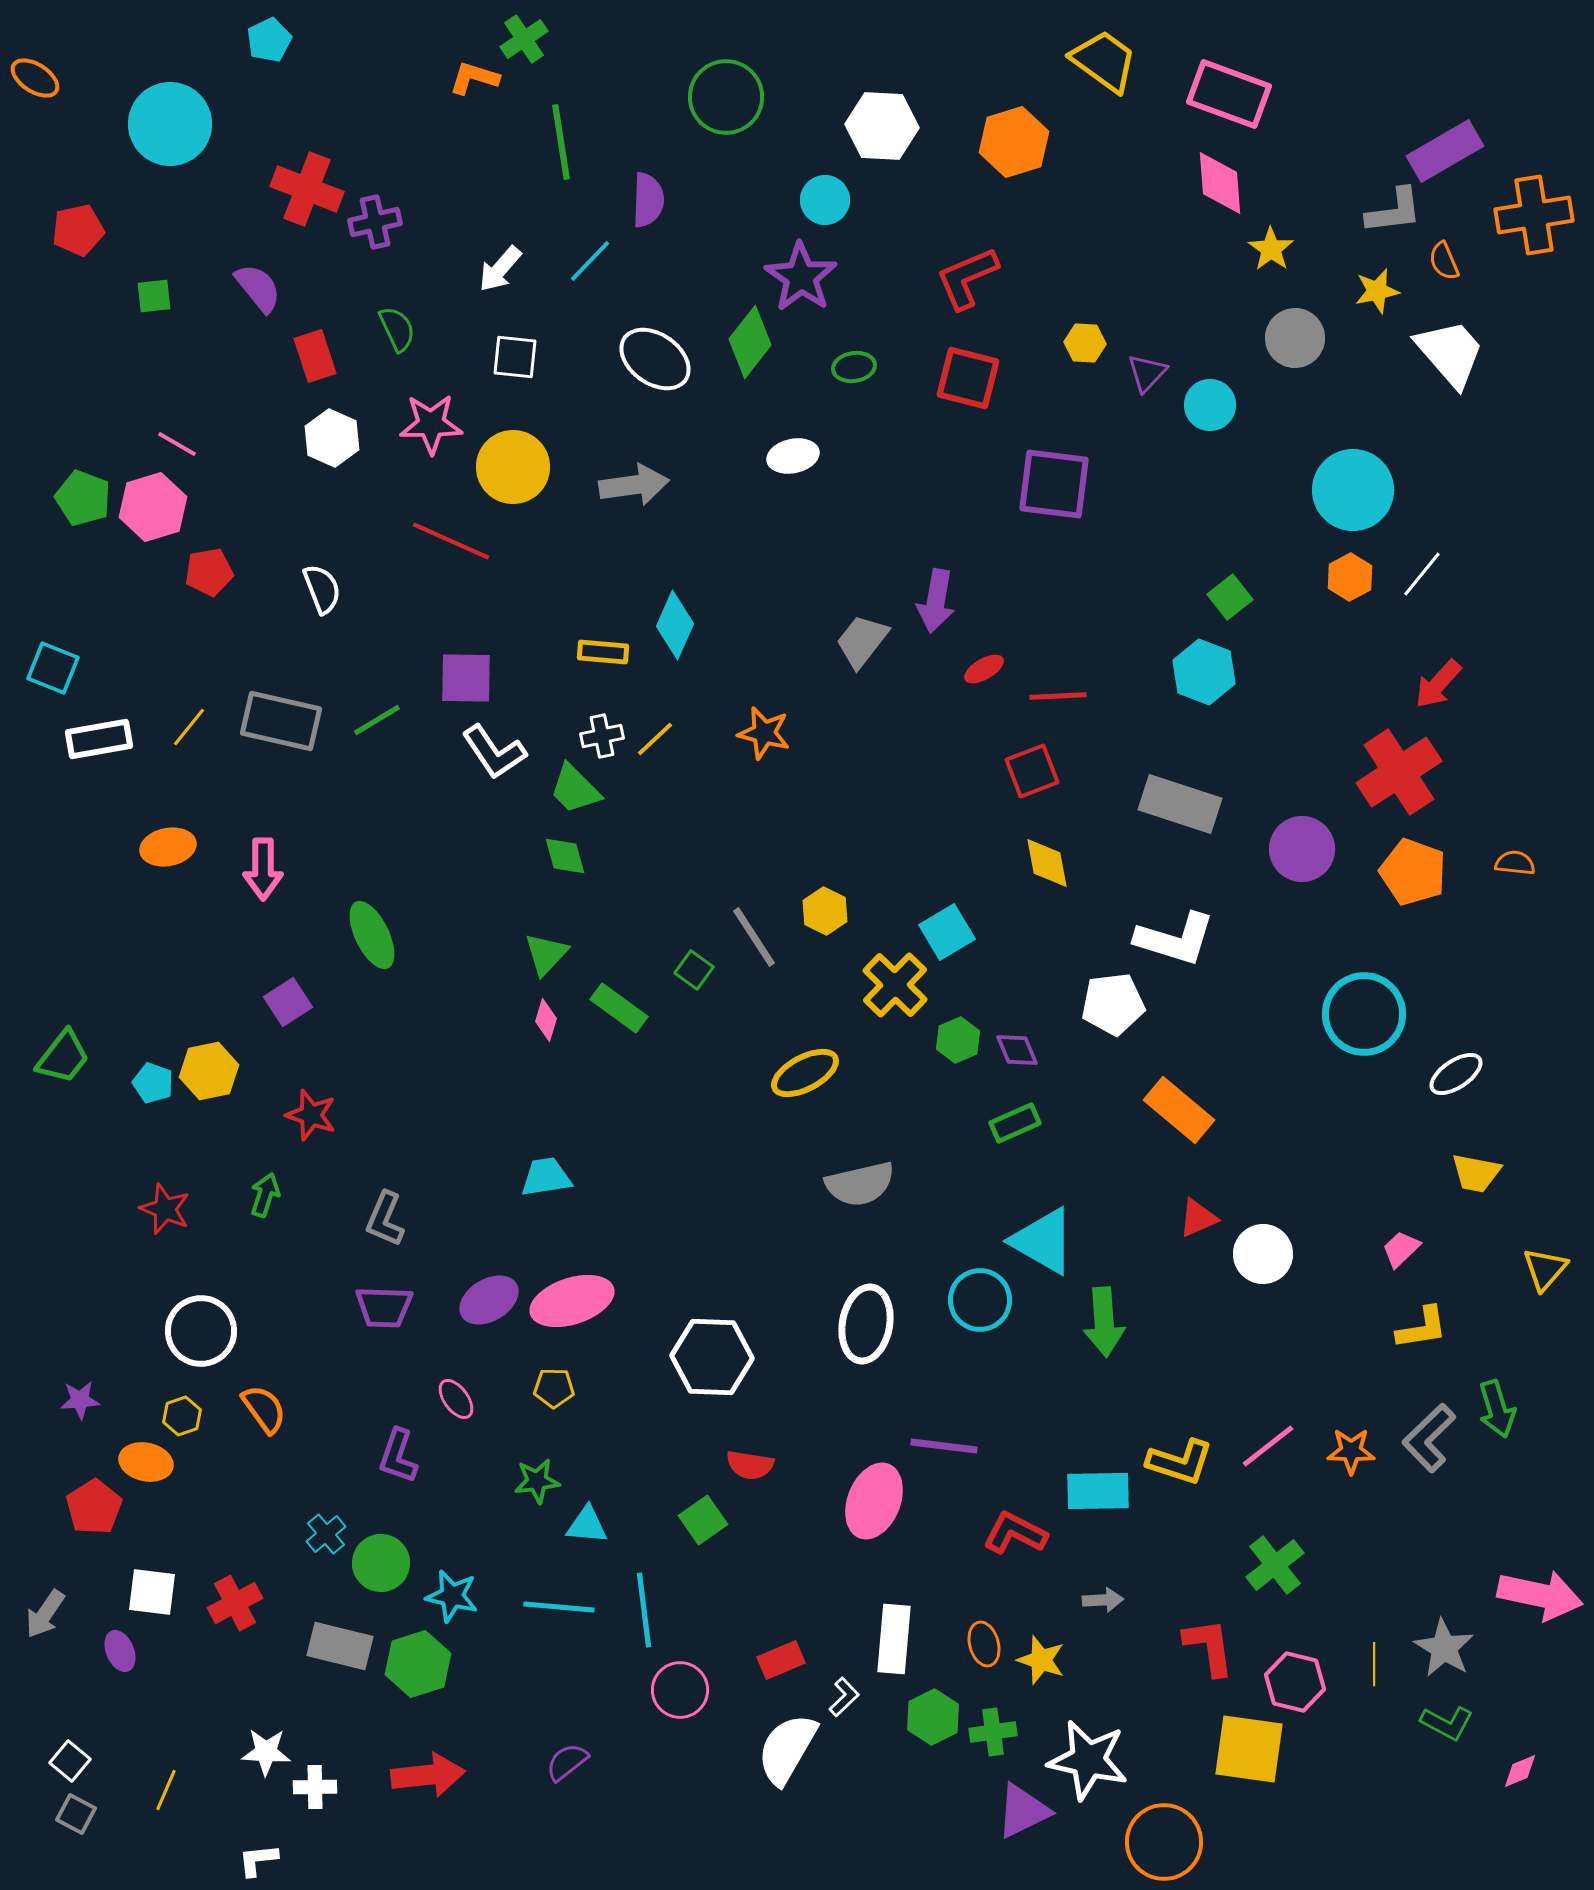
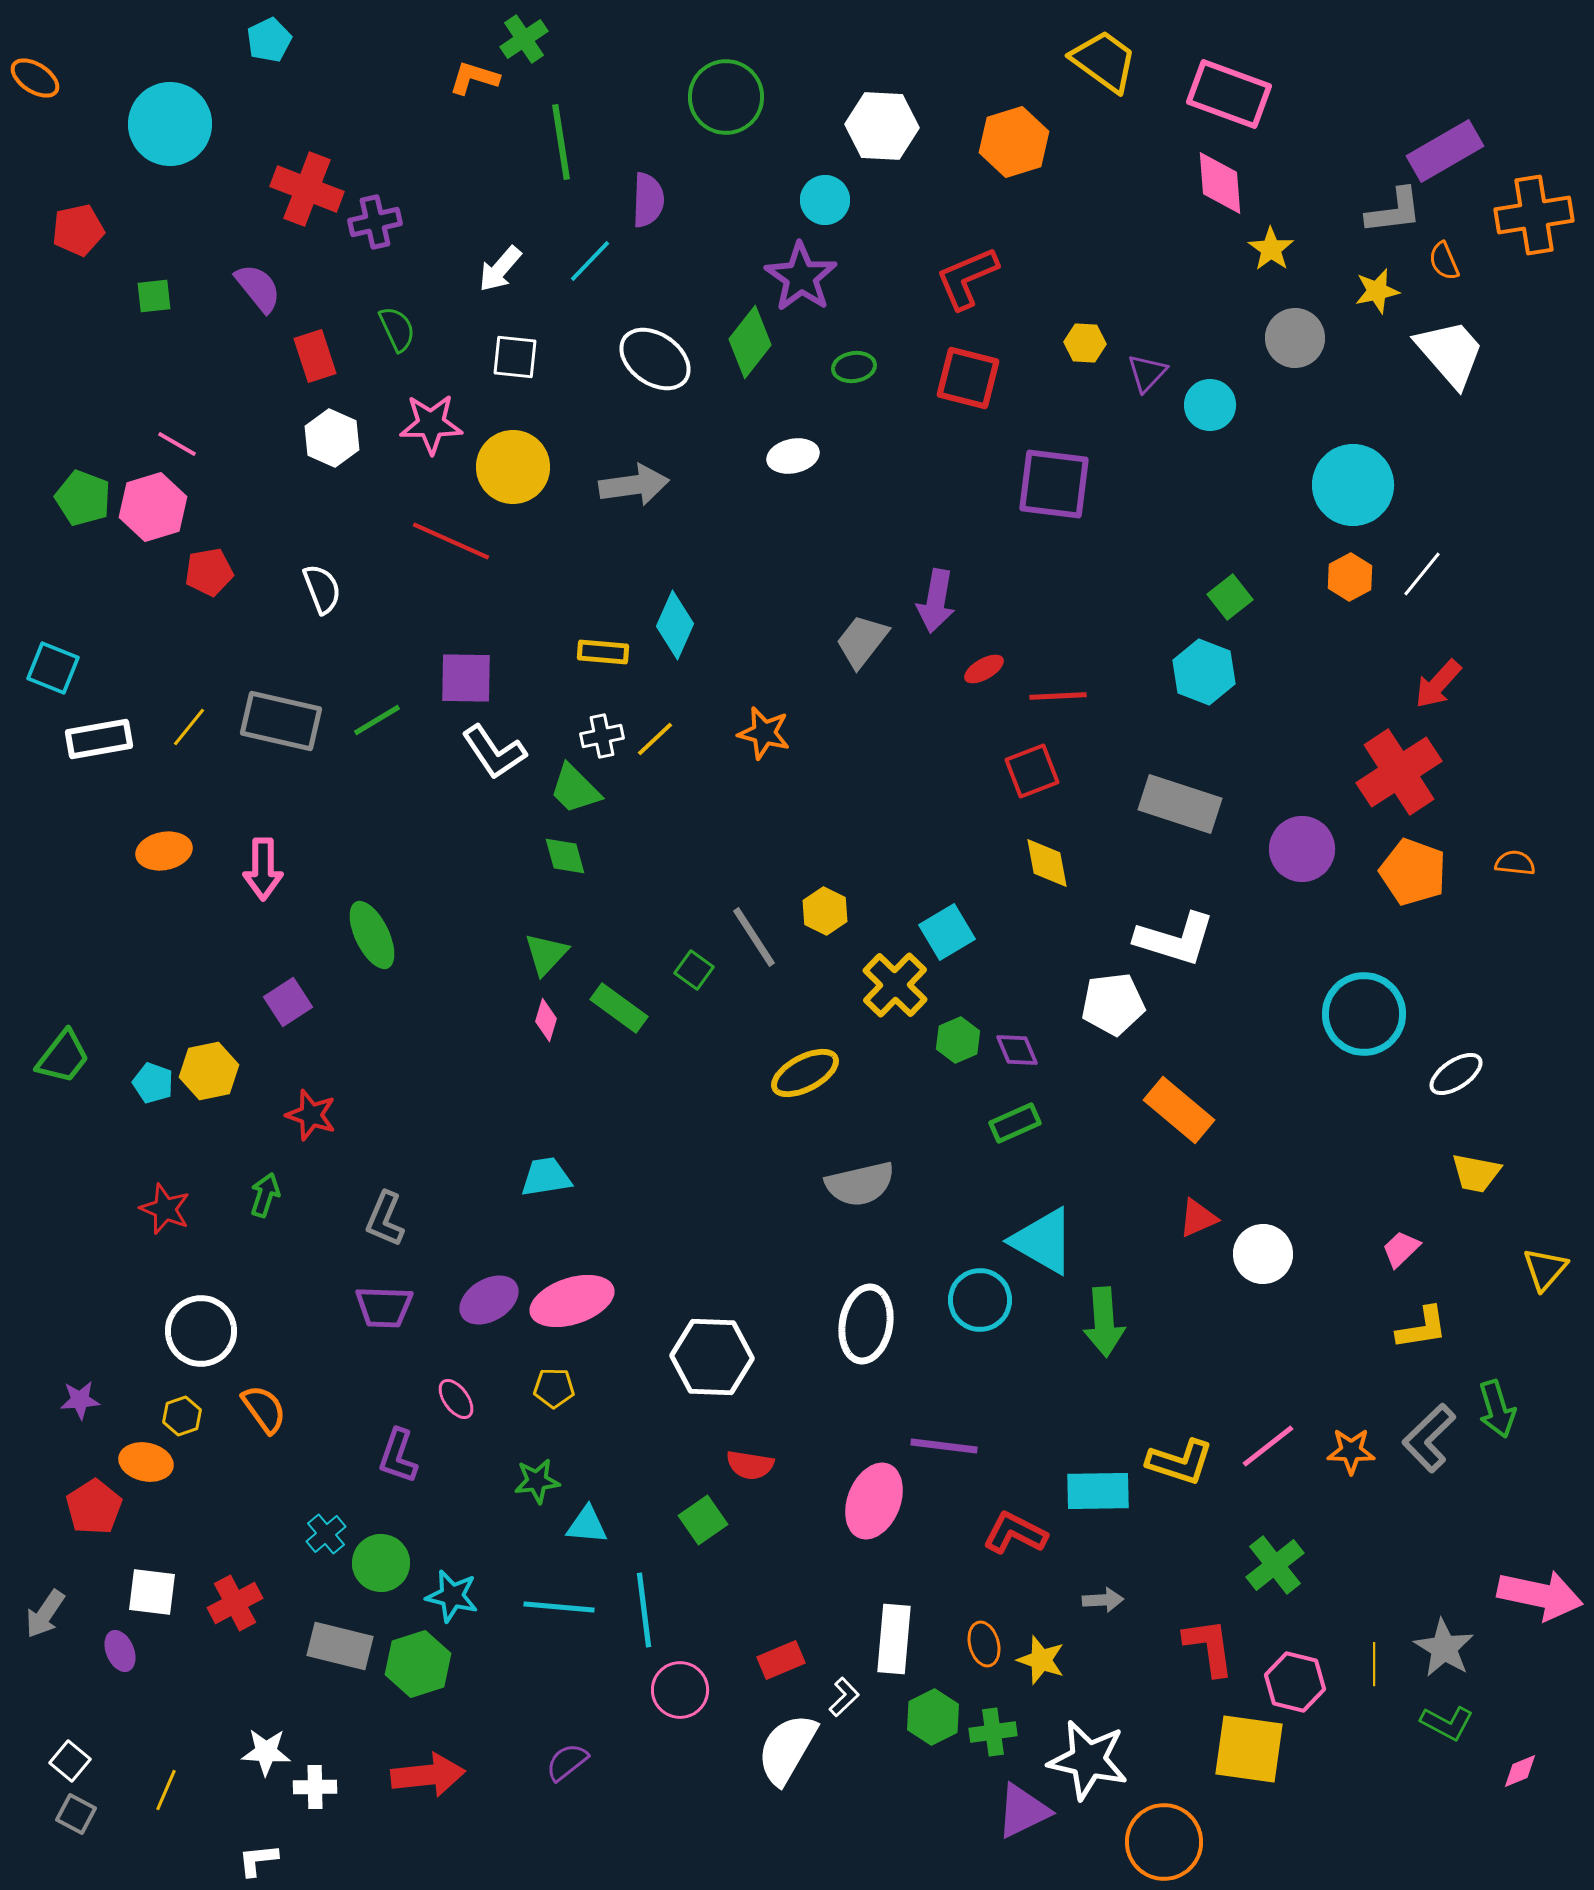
cyan circle at (1353, 490): moved 5 px up
orange ellipse at (168, 847): moved 4 px left, 4 px down
